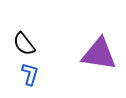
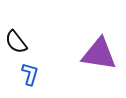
black semicircle: moved 8 px left, 2 px up
